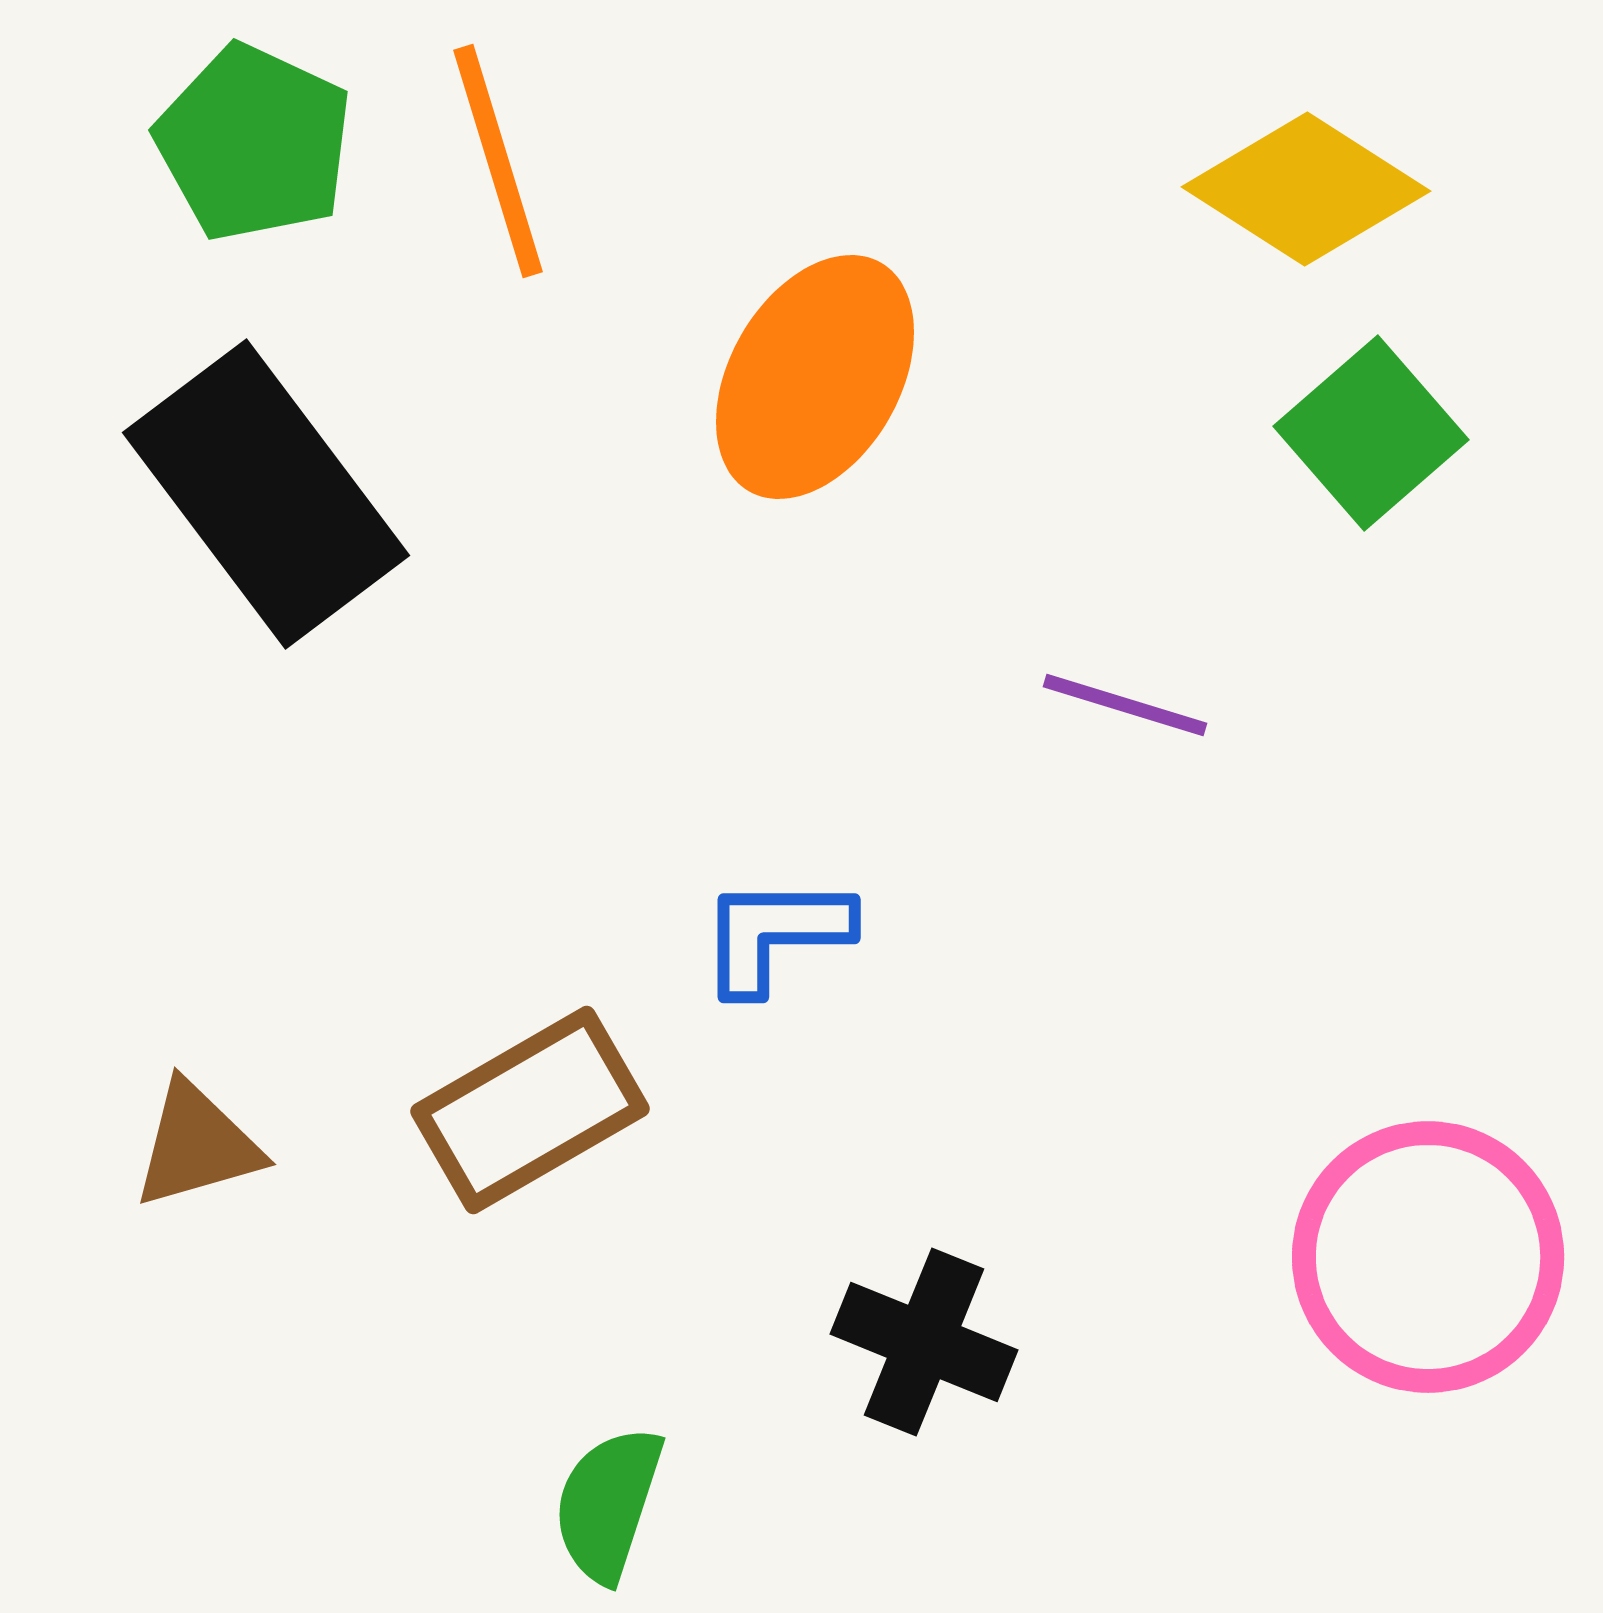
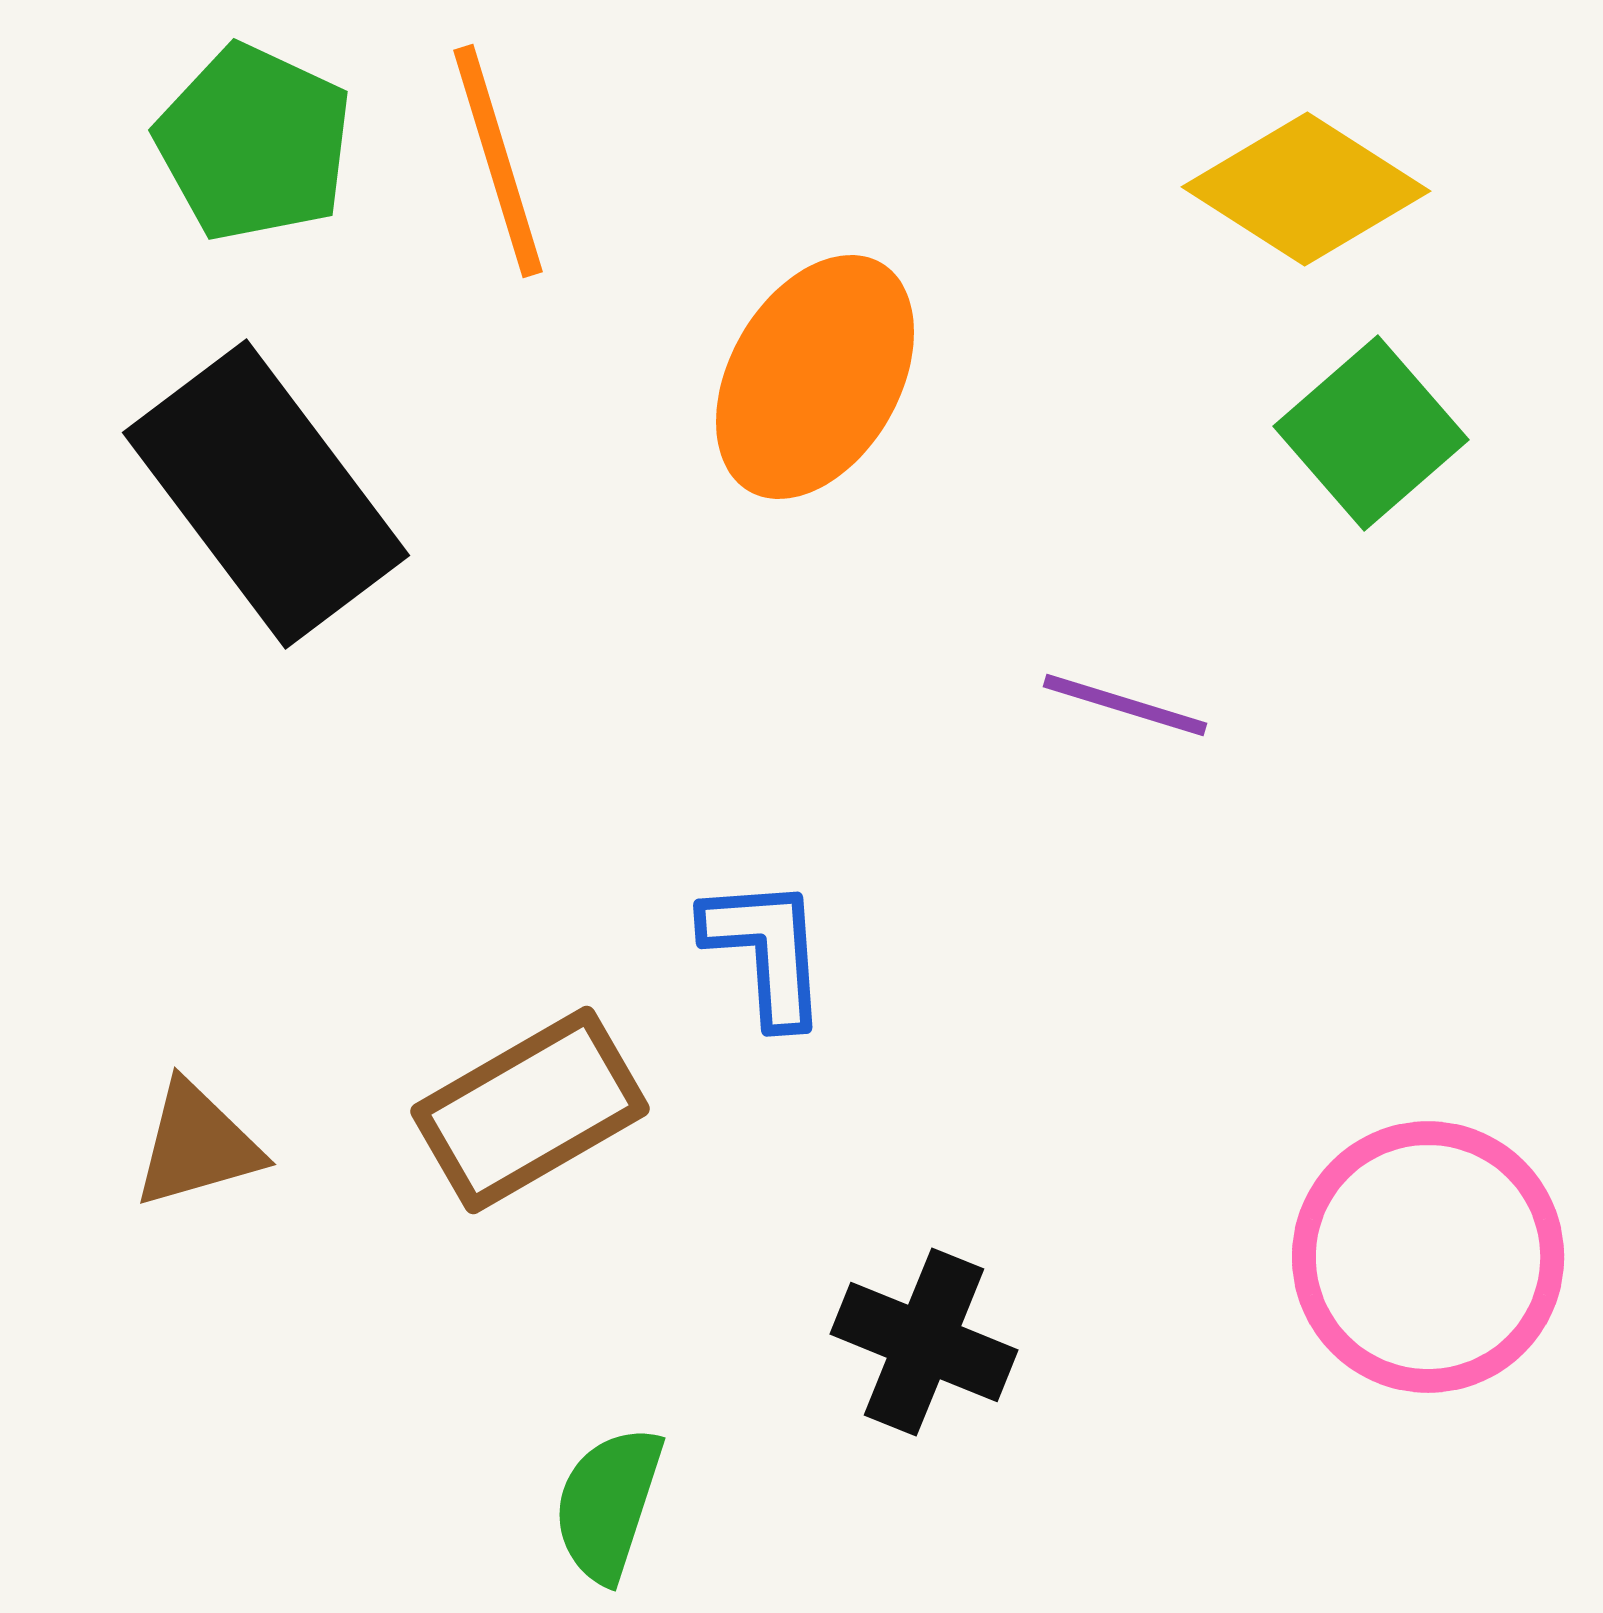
blue L-shape: moved 9 px left, 17 px down; rotated 86 degrees clockwise
